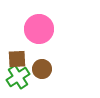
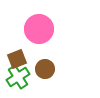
brown square: rotated 18 degrees counterclockwise
brown circle: moved 3 px right
